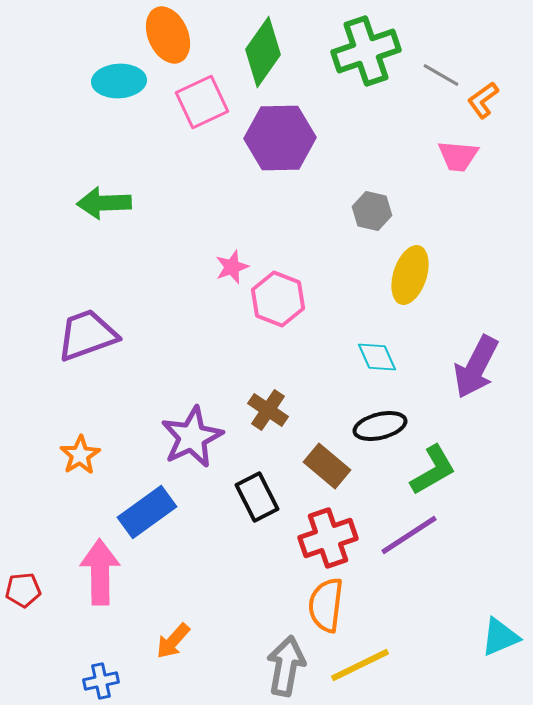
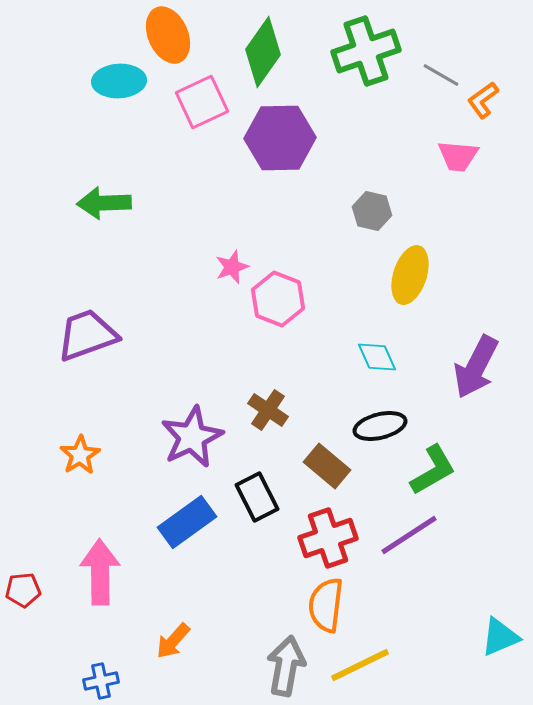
blue rectangle: moved 40 px right, 10 px down
